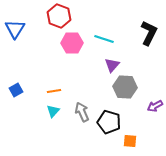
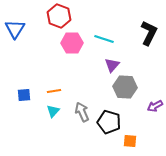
blue square: moved 8 px right, 5 px down; rotated 24 degrees clockwise
